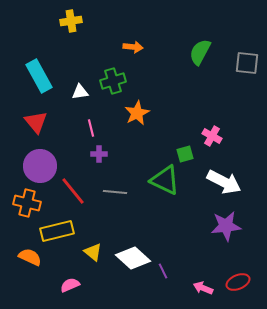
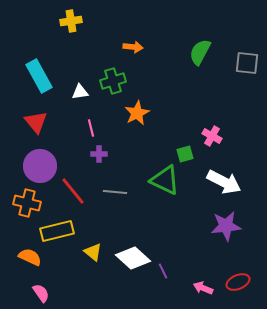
pink semicircle: moved 29 px left, 8 px down; rotated 78 degrees clockwise
